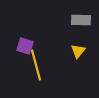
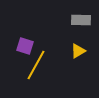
yellow triangle: rotated 21 degrees clockwise
yellow line: rotated 44 degrees clockwise
